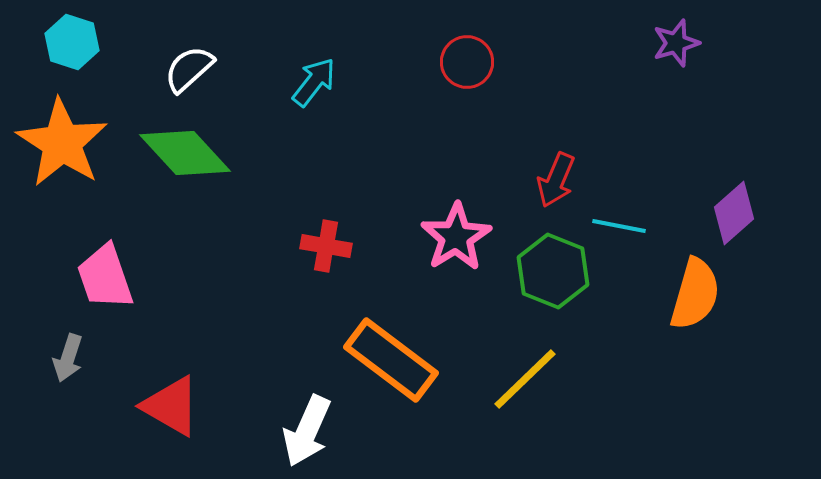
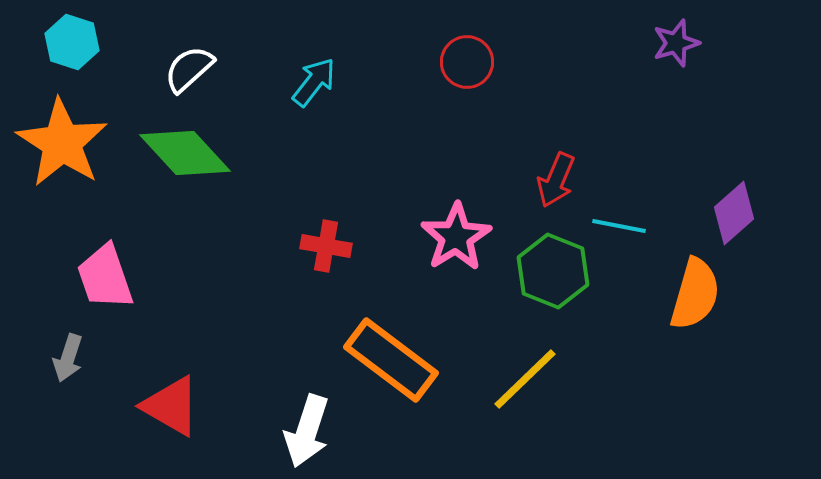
white arrow: rotated 6 degrees counterclockwise
